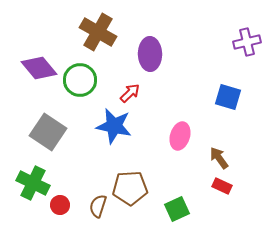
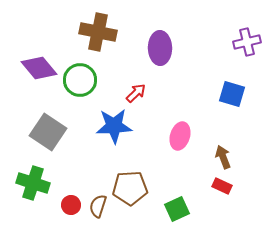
brown cross: rotated 18 degrees counterclockwise
purple ellipse: moved 10 px right, 6 px up
red arrow: moved 6 px right
blue square: moved 4 px right, 3 px up
blue star: rotated 15 degrees counterclockwise
brown arrow: moved 4 px right, 1 px up; rotated 15 degrees clockwise
green cross: rotated 8 degrees counterclockwise
red circle: moved 11 px right
